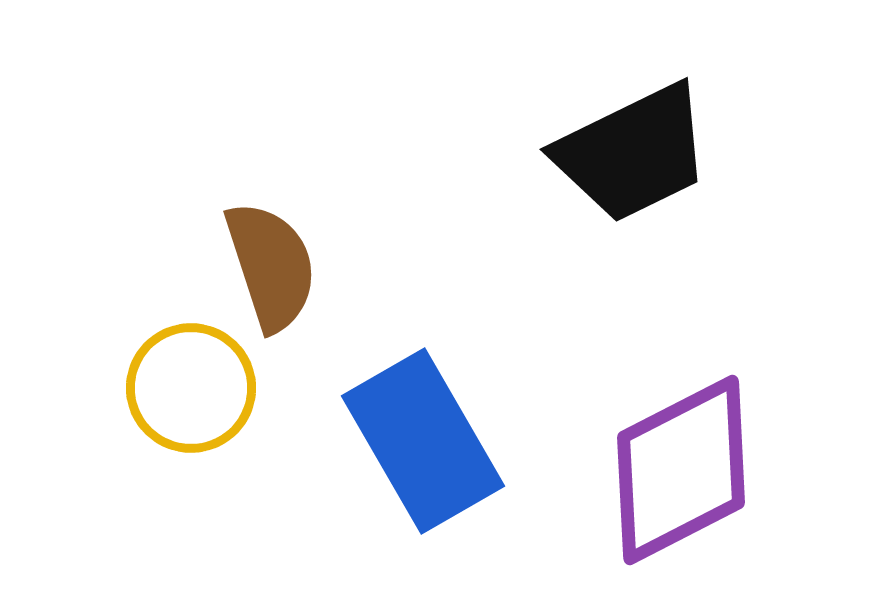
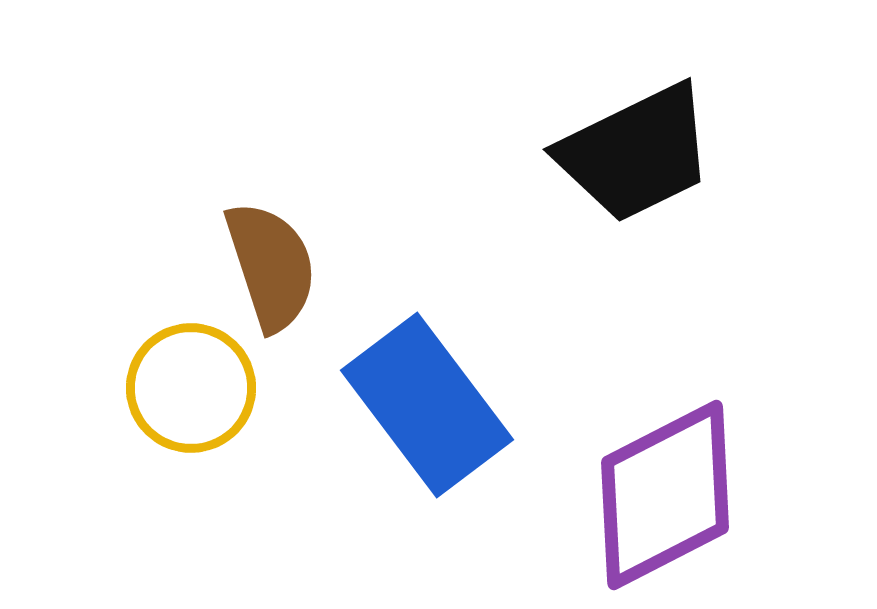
black trapezoid: moved 3 px right
blue rectangle: moved 4 px right, 36 px up; rotated 7 degrees counterclockwise
purple diamond: moved 16 px left, 25 px down
